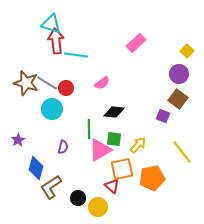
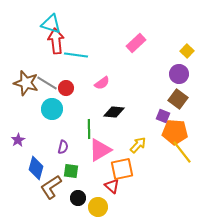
green square: moved 43 px left, 32 px down
orange pentagon: moved 23 px right, 46 px up; rotated 15 degrees clockwise
